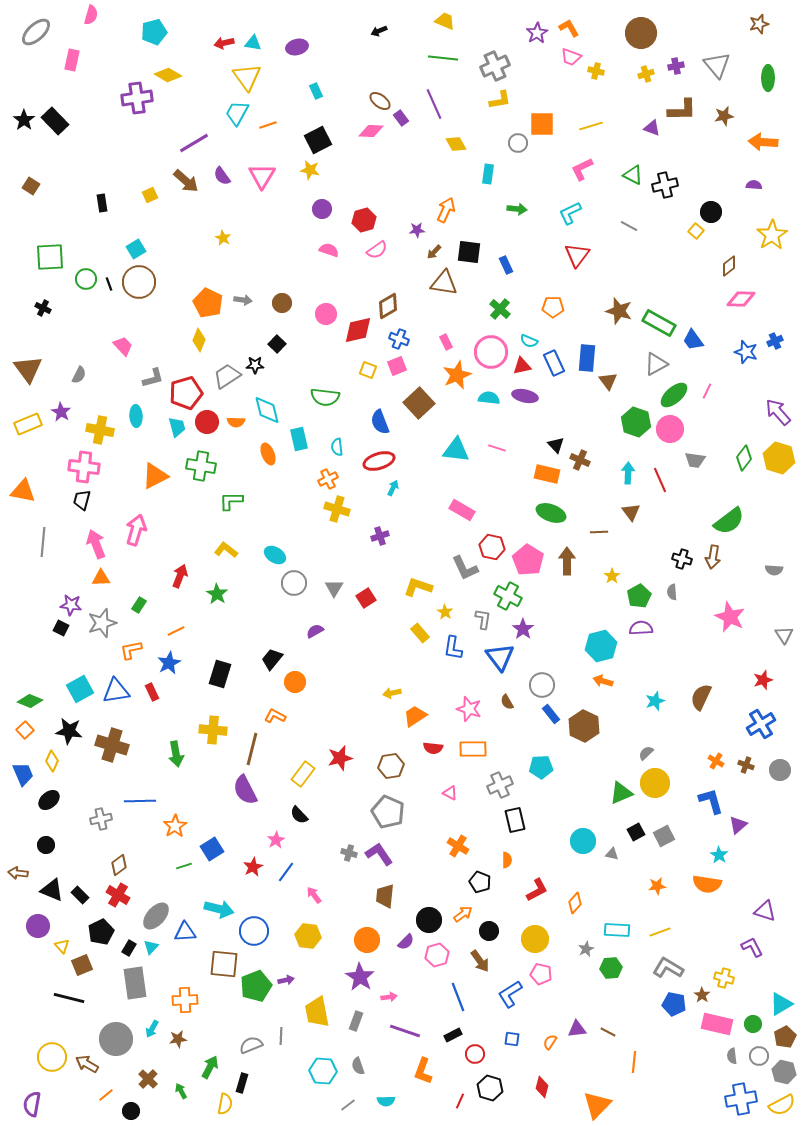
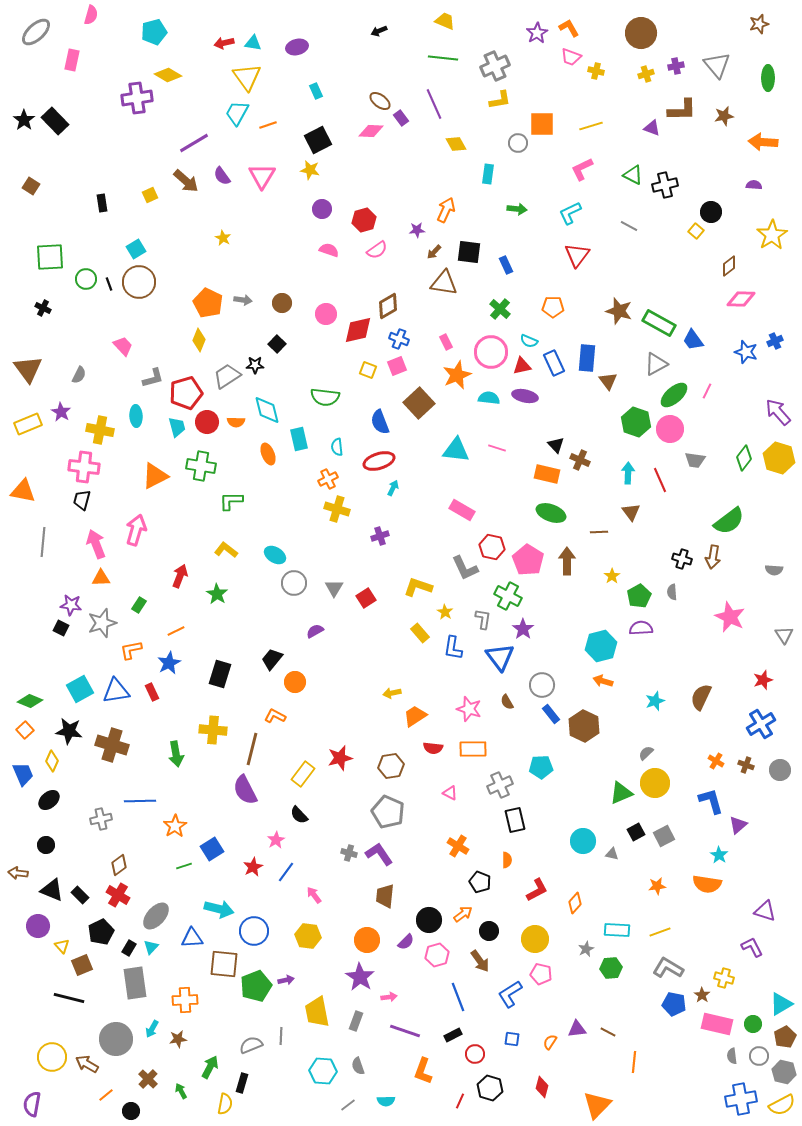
blue triangle at (185, 932): moved 7 px right, 6 px down
